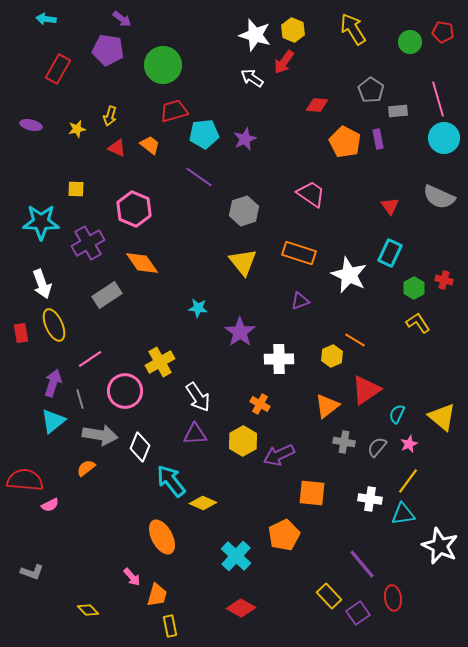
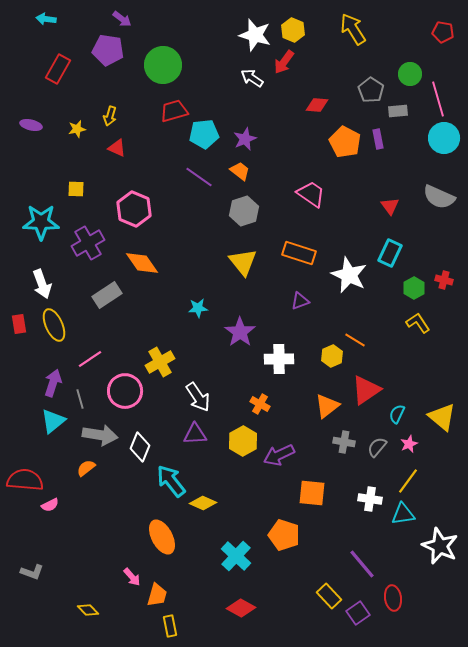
green circle at (410, 42): moved 32 px down
orange trapezoid at (150, 145): moved 90 px right, 26 px down
cyan star at (198, 308): rotated 12 degrees counterclockwise
red rectangle at (21, 333): moved 2 px left, 9 px up
orange pentagon at (284, 535): rotated 28 degrees counterclockwise
